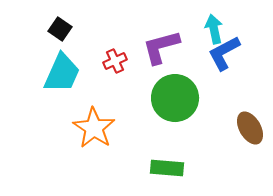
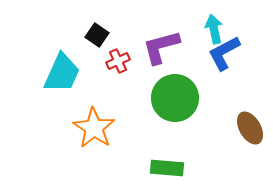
black square: moved 37 px right, 6 px down
red cross: moved 3 px right
